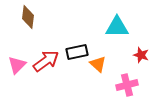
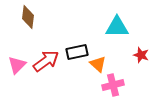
pink cross: moved 14 px left
